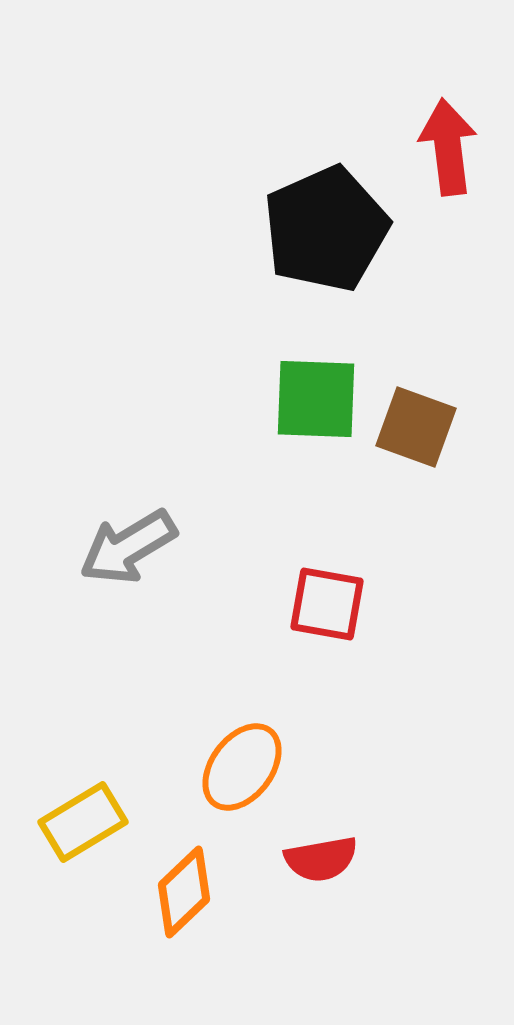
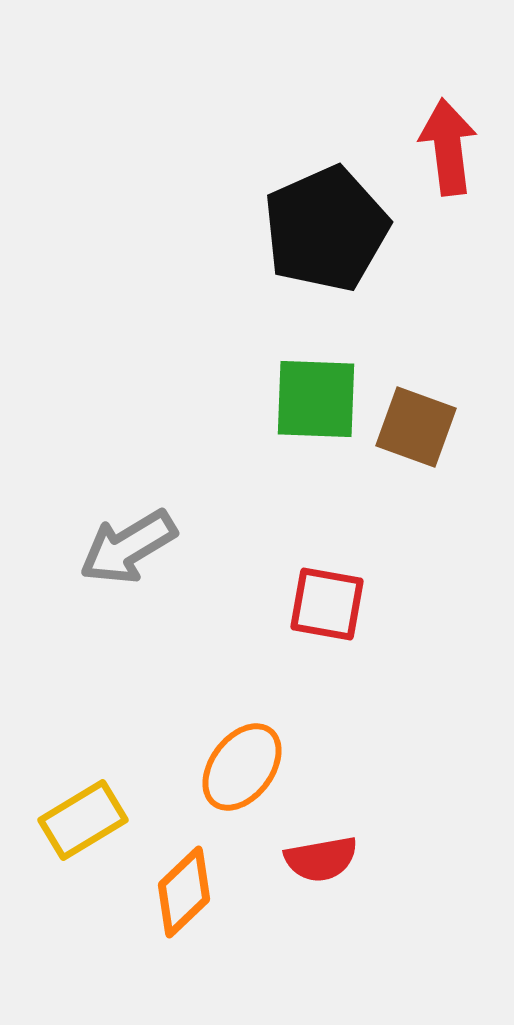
yellow rectangle: moved 2 px up
